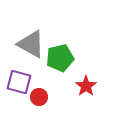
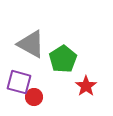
green pentagon: moved 3 px right, 1 px down; rotated 20 degrees counterclockwise
red circle: moved 5 px left
